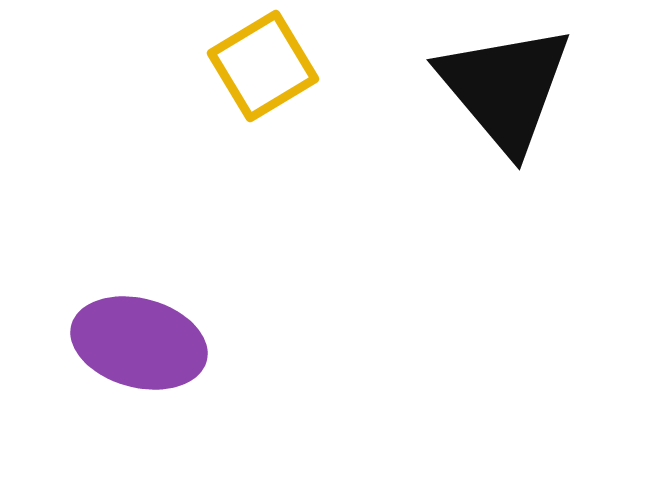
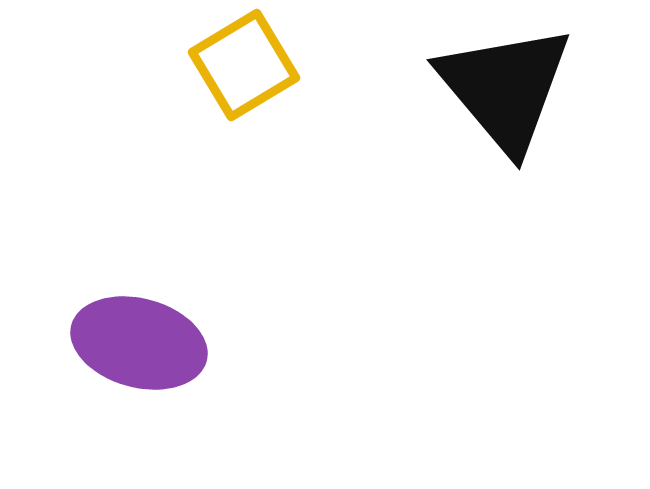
yellow square: moved 19 px left, 1 px up
